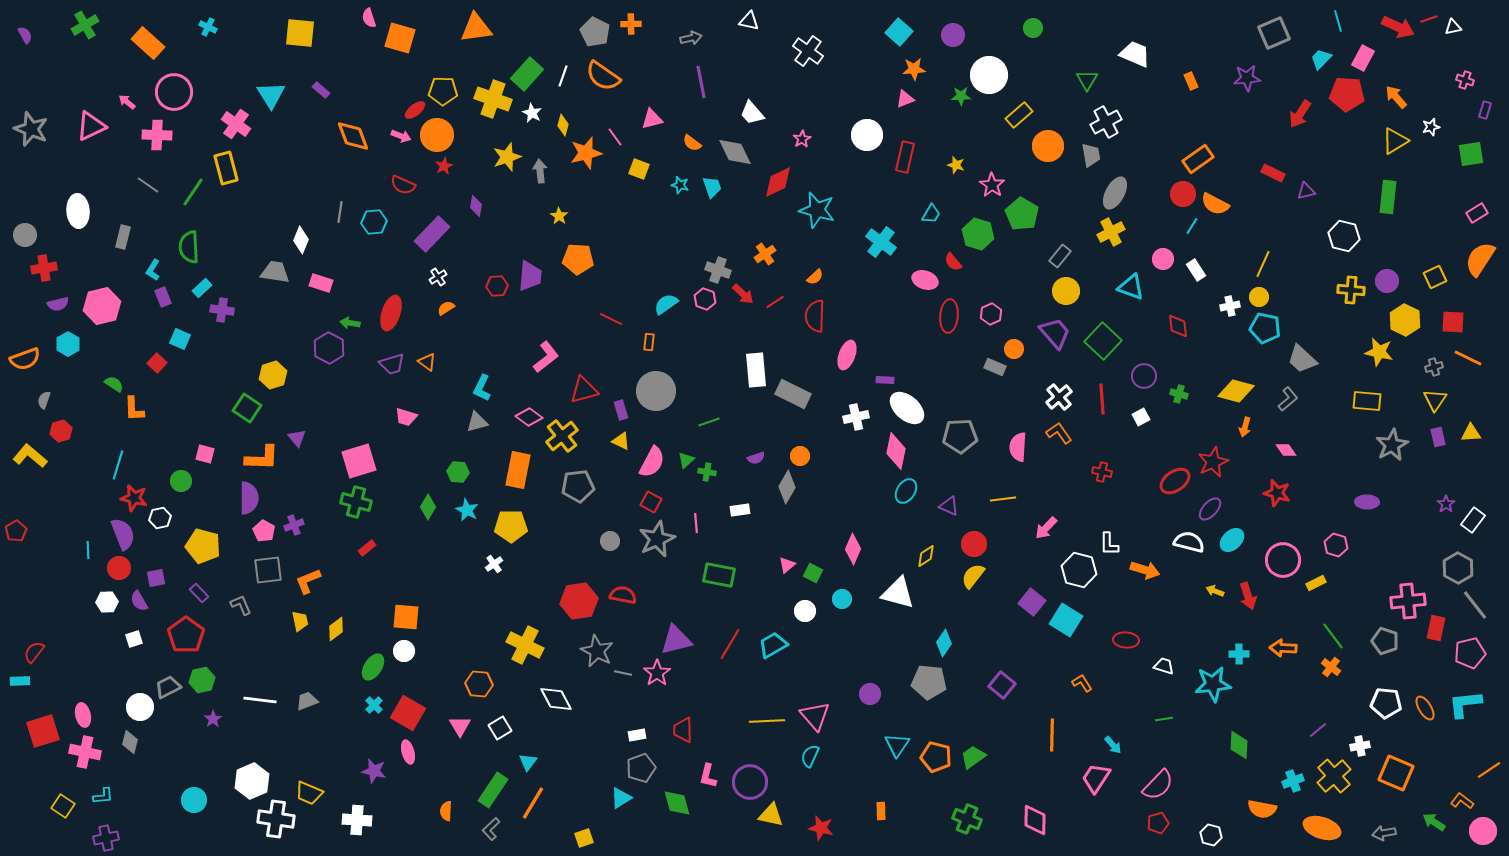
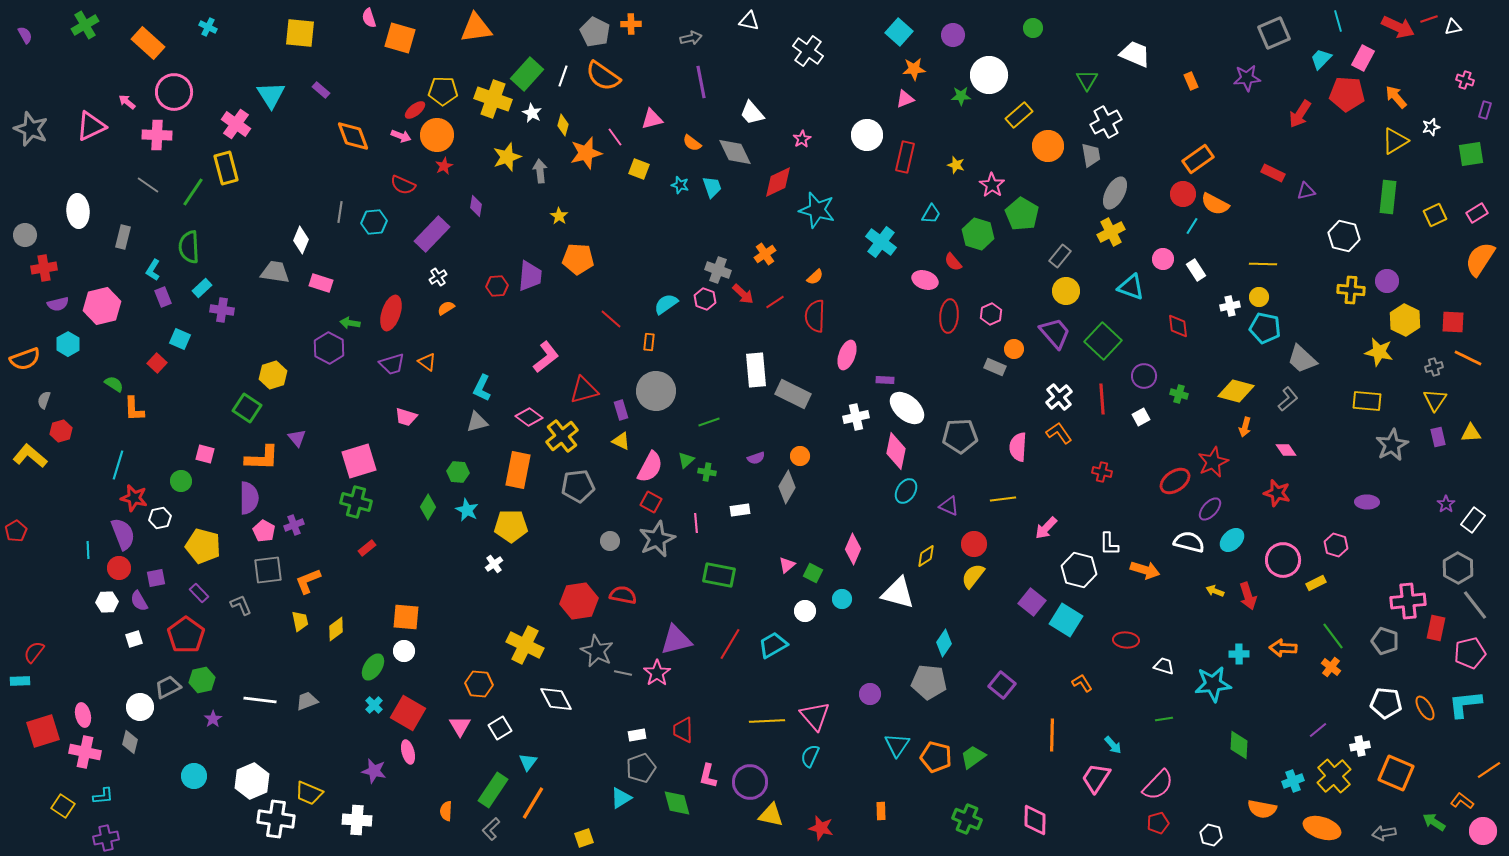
yellow line at (1263, 264): rotated 68 degrees clockwise
yellow square at (1435, 277): moved 62 px up
red line at (611, 319): rotated 15 degrees clockwise
pink semicircle at (652, 462): moved 2 px left, 5 px down
cyan circle at (194, 800): moved 24 px up
